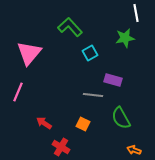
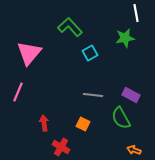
purple rectangle: moved 18 px right, 15 px down; rotated 12 degrees clockwise
red arrow: rotated 49 degrees clockwise
